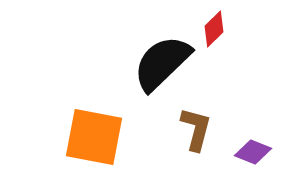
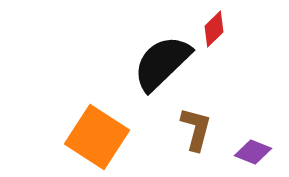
orange square: moved 3 px right; rotated 22 degrees clockwise
